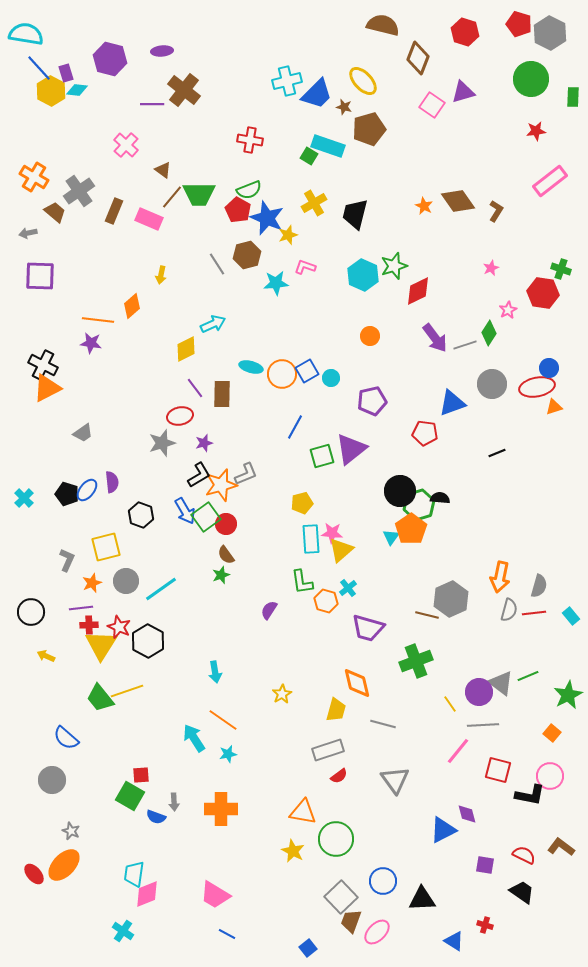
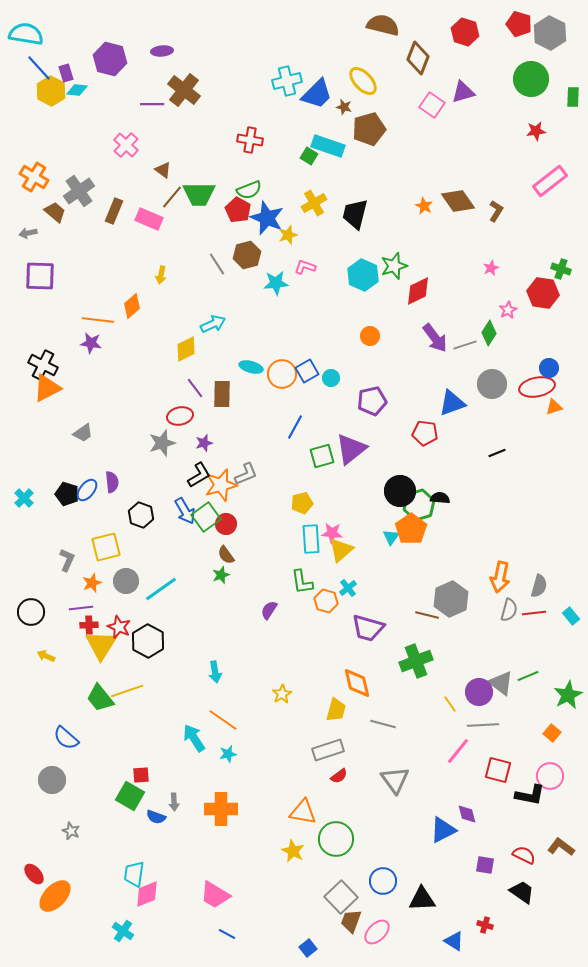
orange ellipse at (64, 865): moved 9 px left, 31 px down
